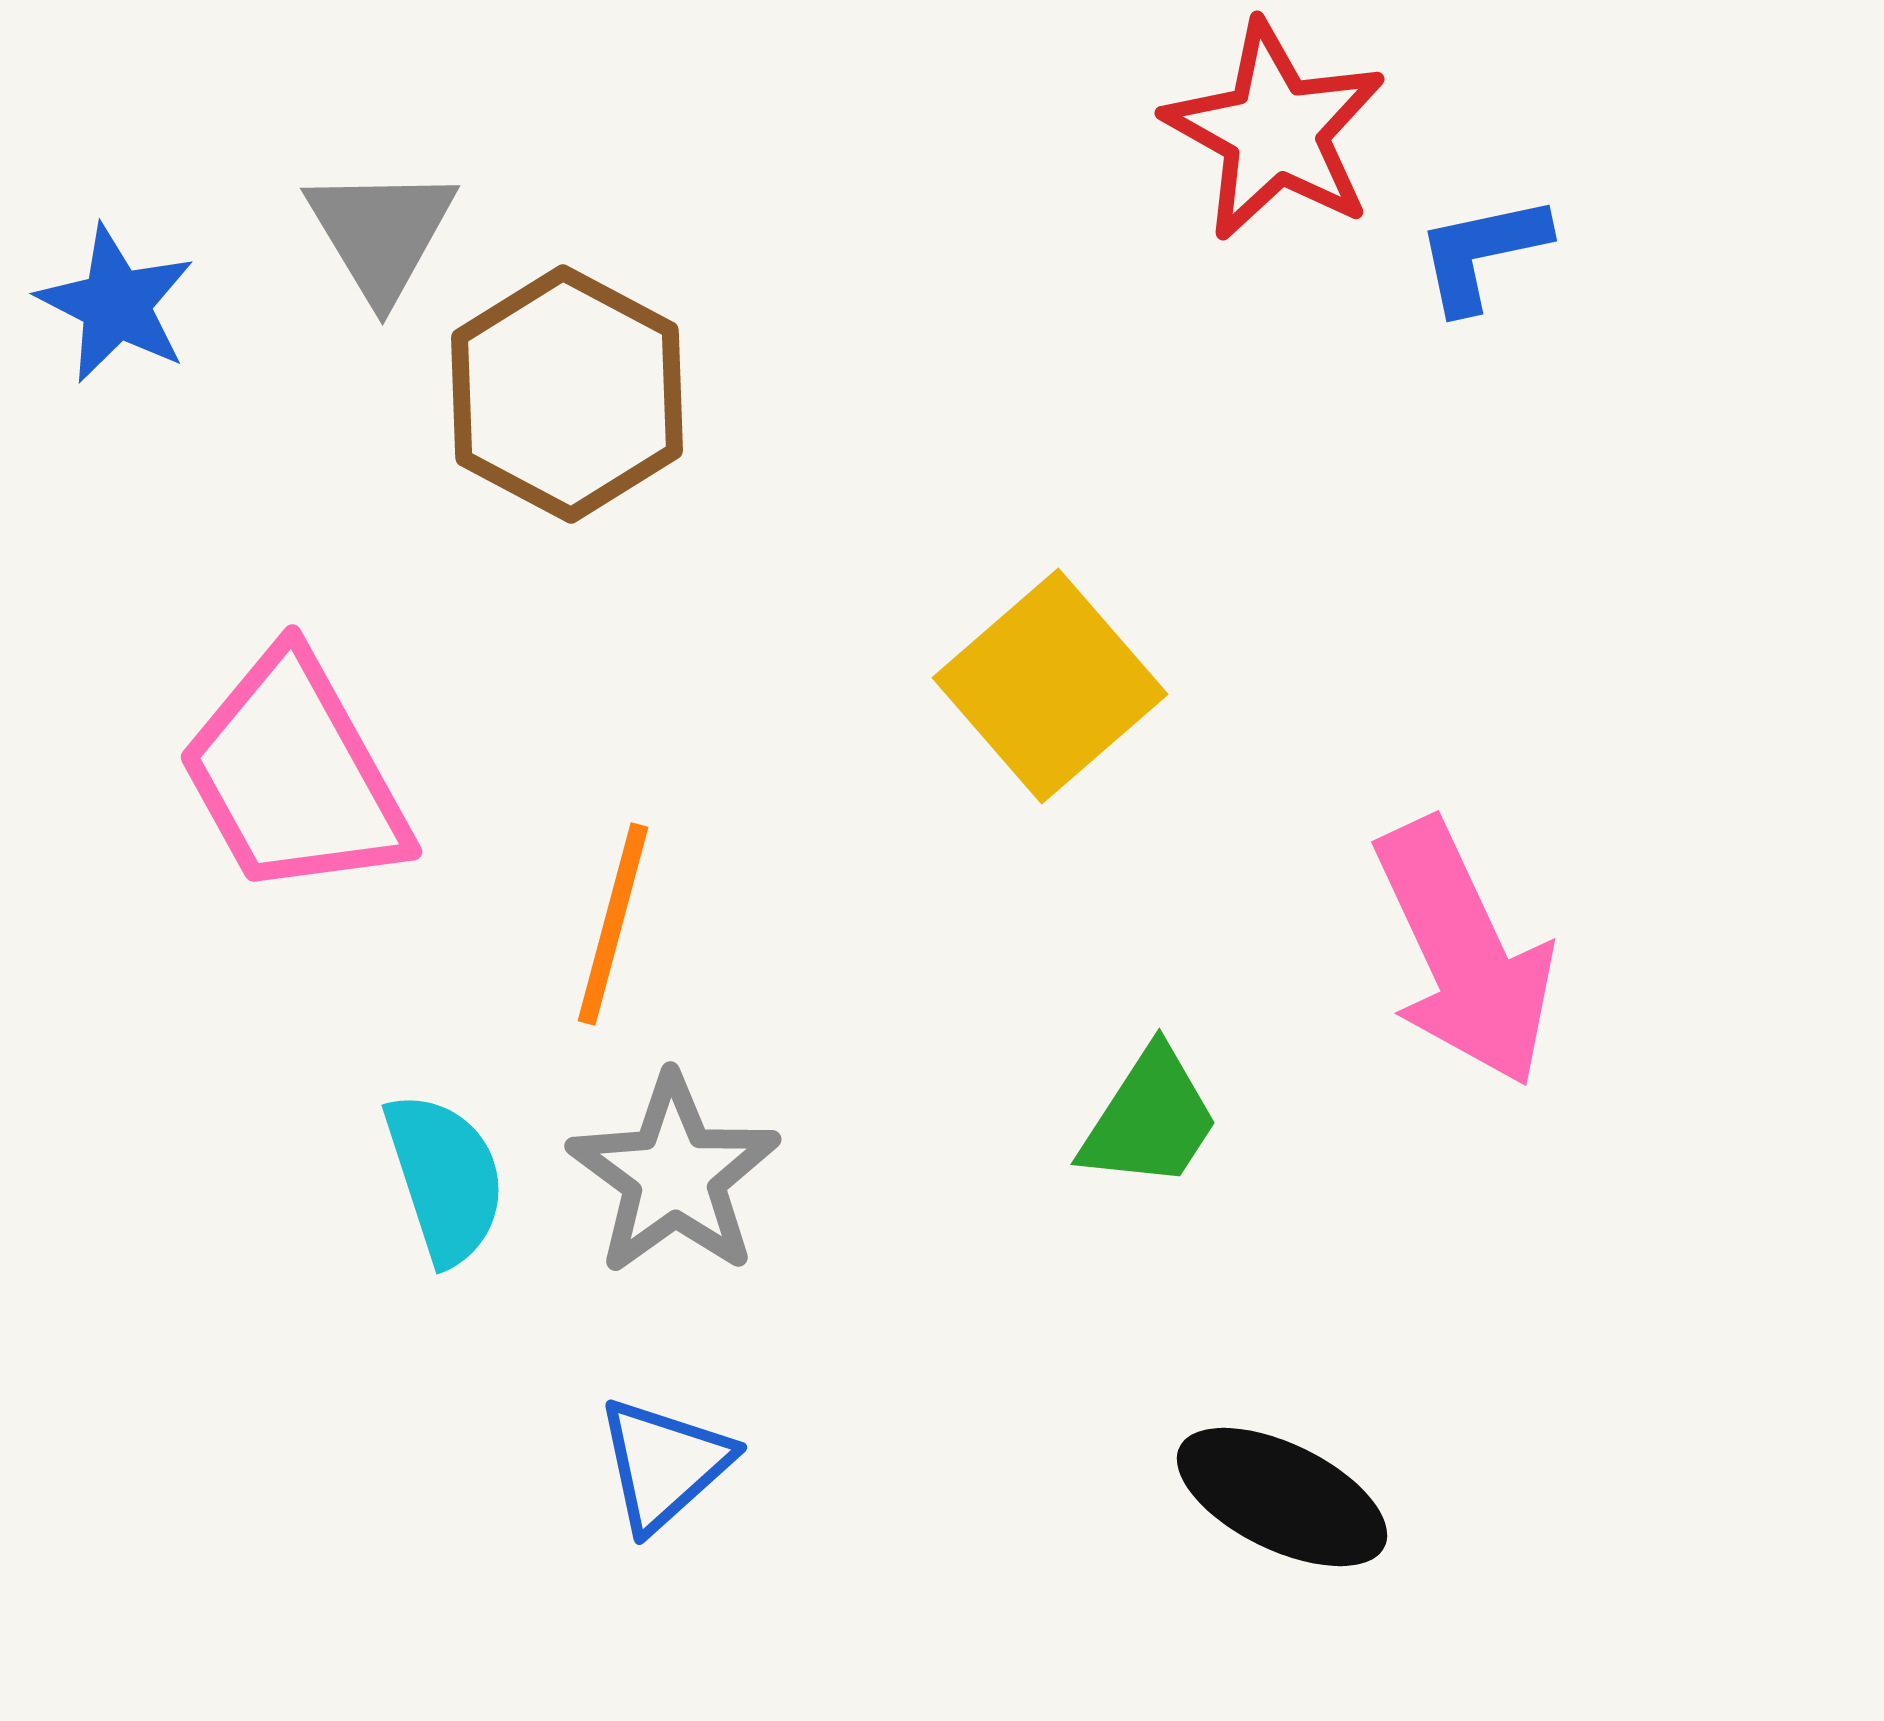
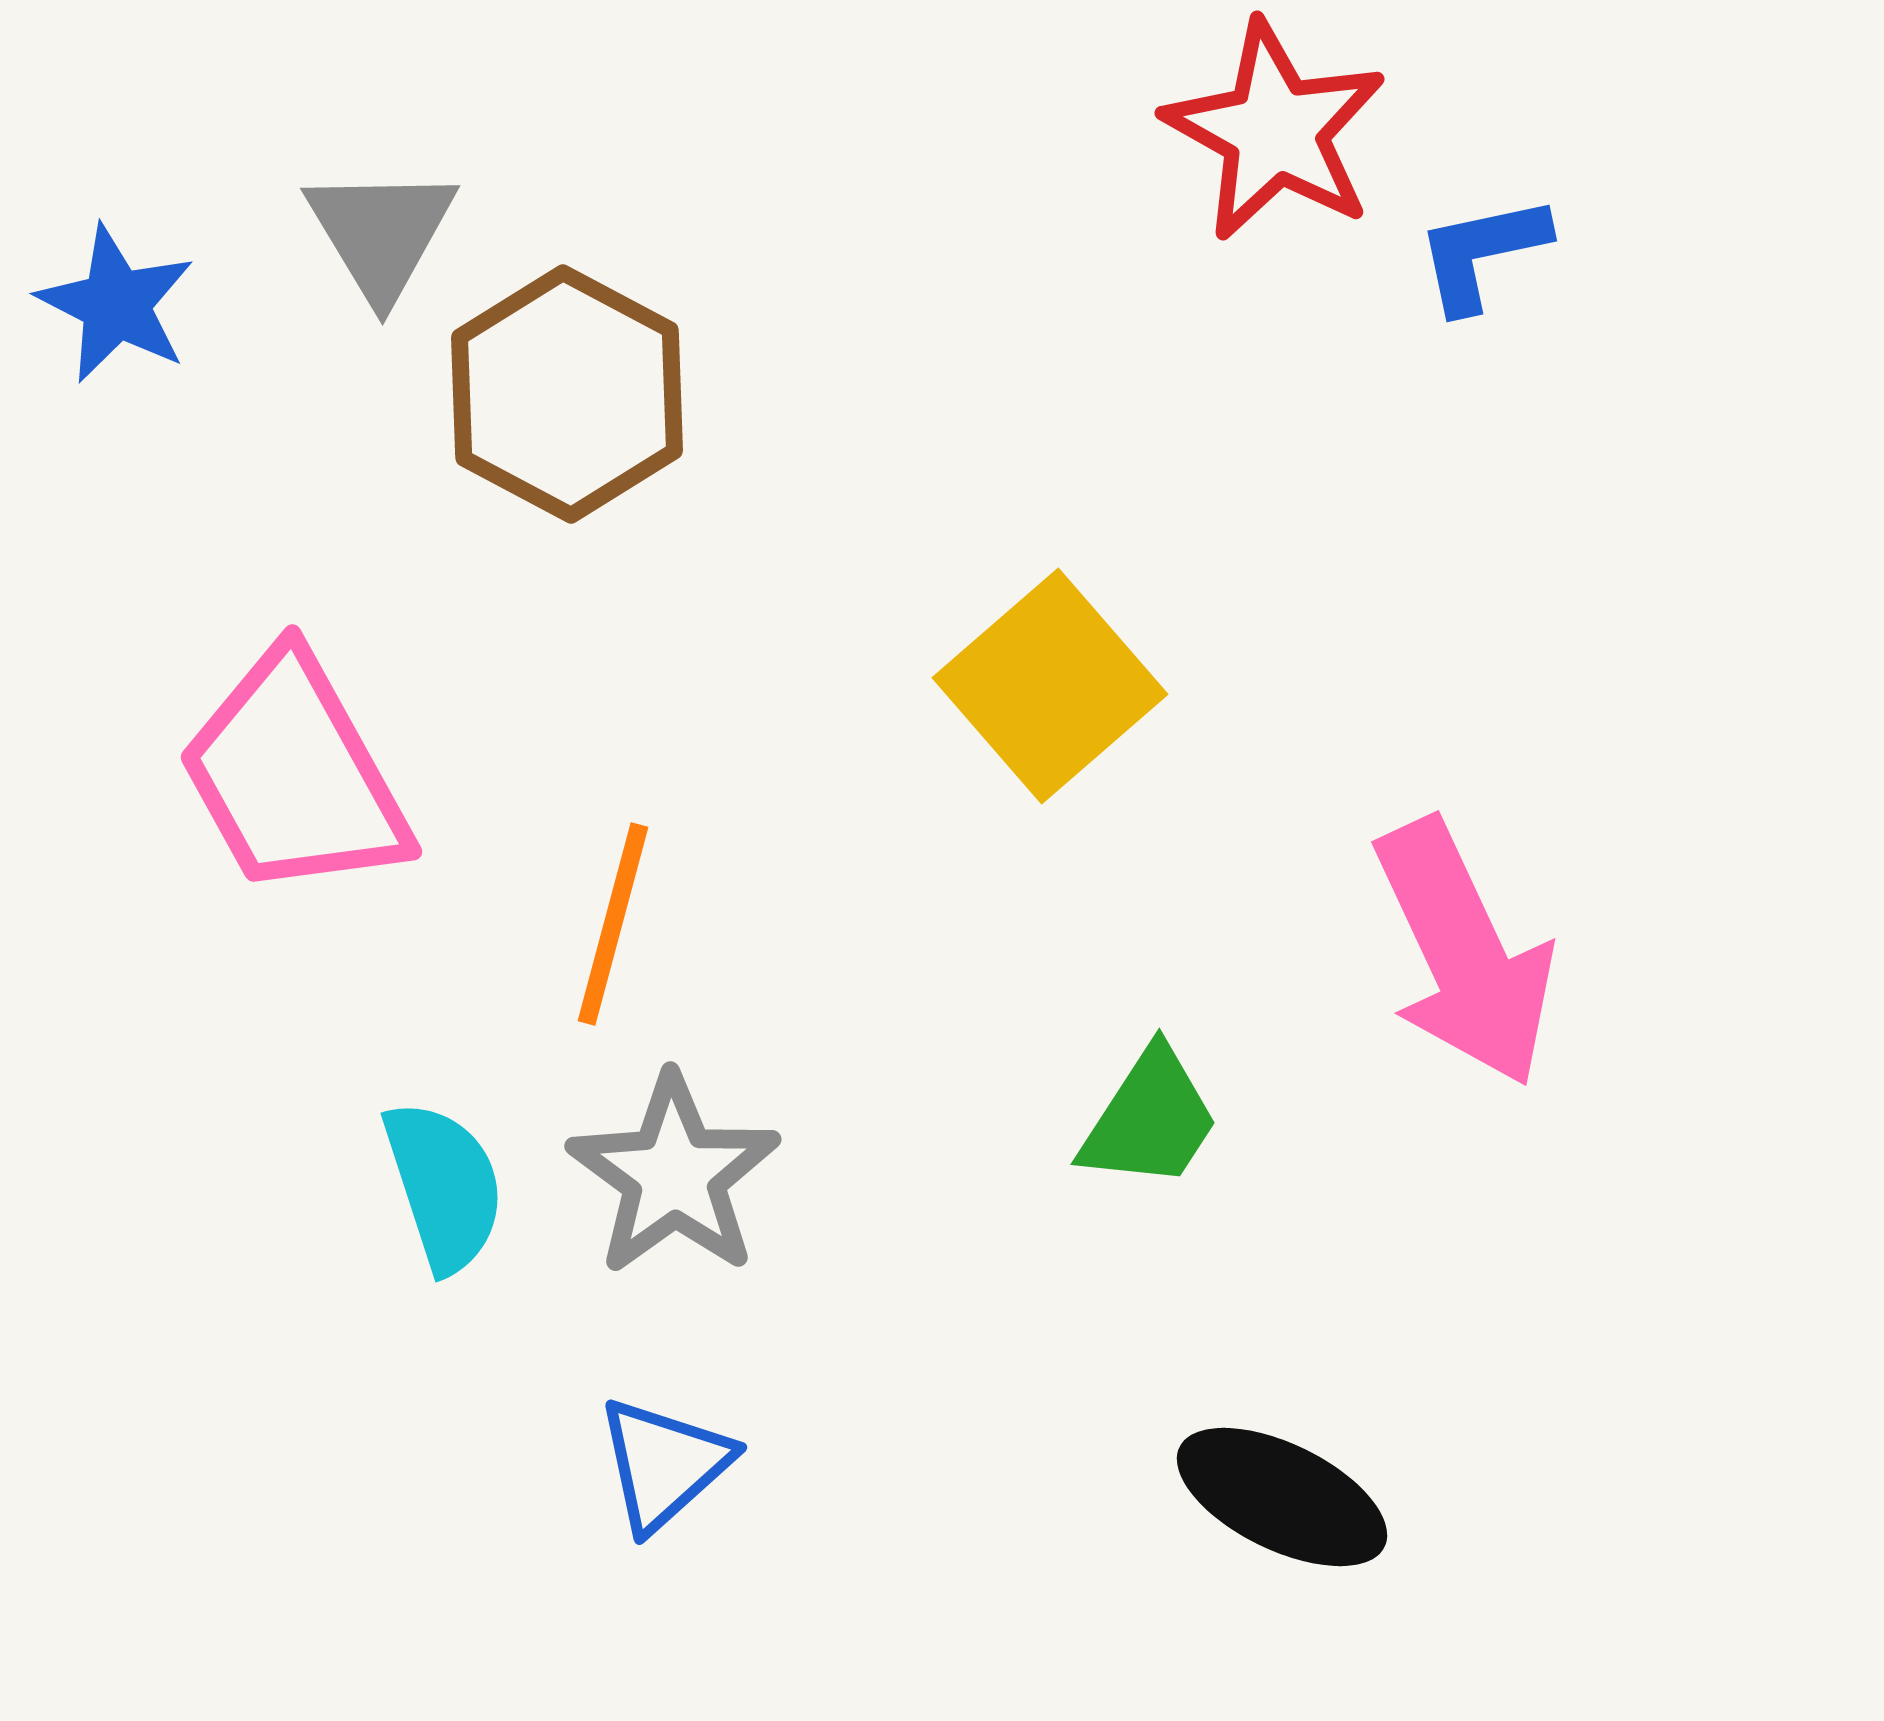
cyan semicircle: moved 1 px left, 8 px down
